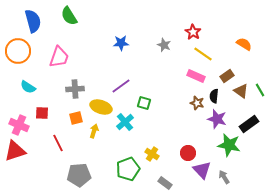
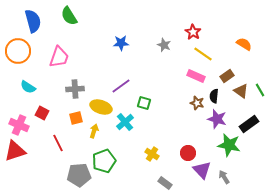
red square: rotated 24 degrees clockwise
green pentagon: moved 24 px left, 8 px up
